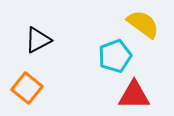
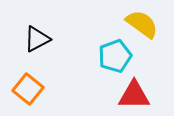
yellow semicircle: moved 1 px left
black triangle: moved 1 px left, 1 px up
orange square: moved 1 px right, 1 px down
